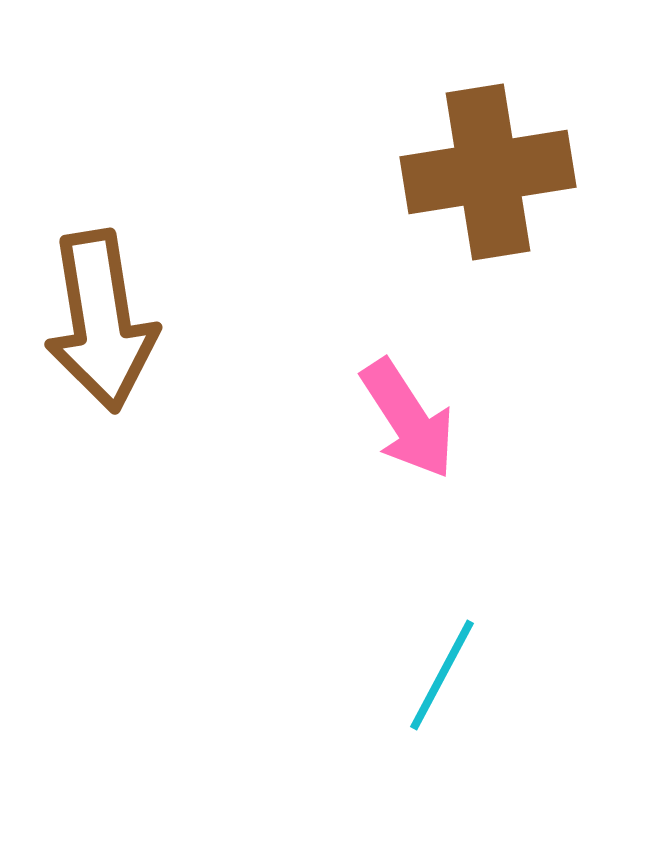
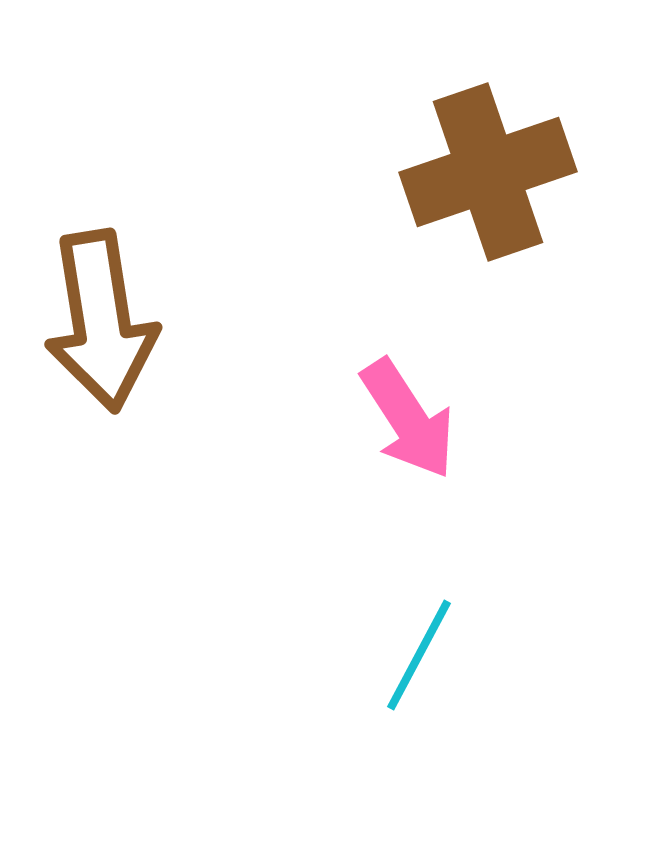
brown cross: rotated 10 degrees counterclockwise
cyan line: moved 23 px left, 20 px up
